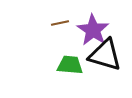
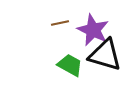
purple star: rotated 8 degrees counterclockwise
green trapezoid: rotated 24 degrees clockwise
